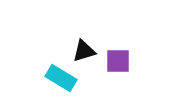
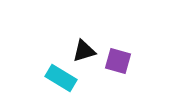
purple square: rotated 16 degrees clockwise
